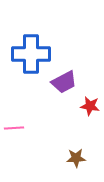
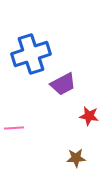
blue cross: rotated 18 degrees counterclockwise
purple trapezoid: moved 1 px left, 2 px down
red star: moved 1 px left, 10 px down
